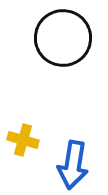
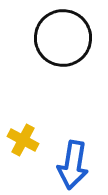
yellow cross: rotated 12 degrees clockwise
